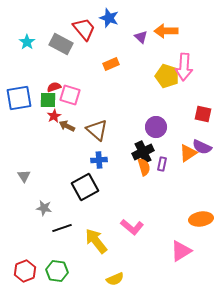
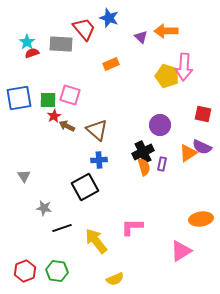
gray rectangle: rotated 25 degrees counterclockwise
red semicircle: moved 22 px left, 34 px up
purple circle: moved 4 px right, 2 px up
pink L-shape: rotated 140 degrees clockwise
